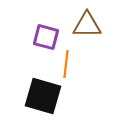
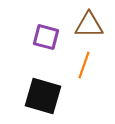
brown triangle: moved 2 px right
orange line: moved 18 px right, 1 px down; rotated 12 degrees clockwise
